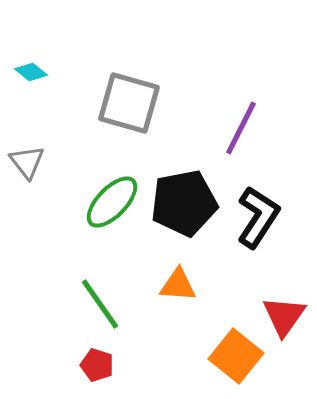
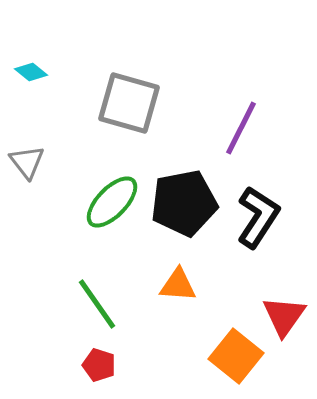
green line: moved 3 px left
red pentagon: moved 2 px right
